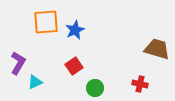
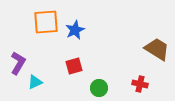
brown trapezoid: rotated 16 degrees clockwise
red square: rotated 18 degrees clockwise
green circle: moved 4 px right
